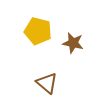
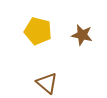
brown star: moved 9 px right, 8 px up
